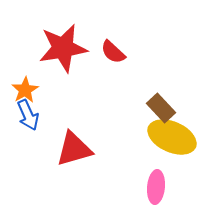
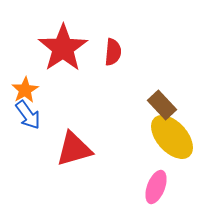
red star: rotated 24 degrees counterclockwise
red semicircle: rotated 128 degrees counterclockwise
brown rectangle: moved 1 px right, 3 px up
blue arrow: rotated 12 degrees counterclockwise
yellow ellipse: rotated 24 degrees clockwise
pink ellipse: rotated 16 degrees clockwise
